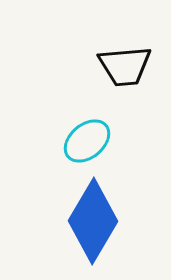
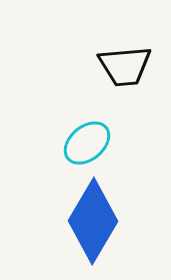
cyan ellipse: moved 2 px down
